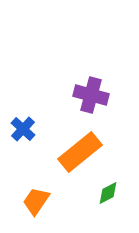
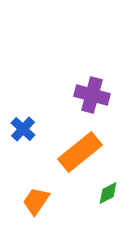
purple cross: moved 1 px right
